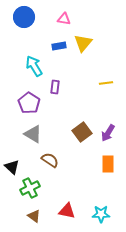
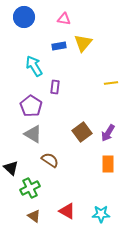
yellow line: moved 5 px right
purple pentagon: moved 2 px right, 3 px down
black triangle: moved 1 px left, 1 px down
red triangle: rotated 18 degrees clockwise
